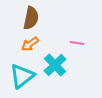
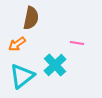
orange arrow: moved 13 px left
